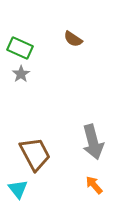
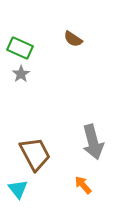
orange arrow: moved 11 px left
